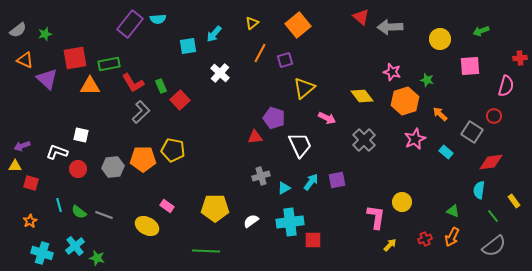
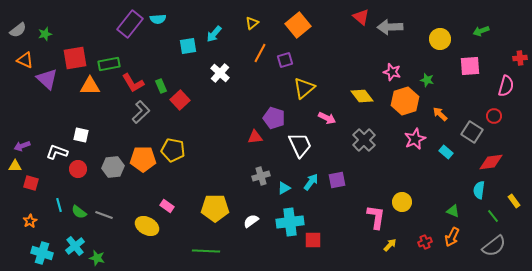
red cross at (425, 239): moved 3 px down
